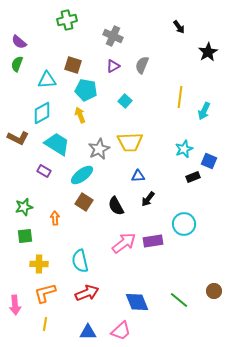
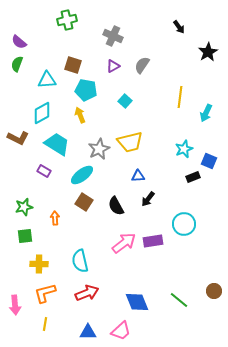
gray semicircle at (142, 65): rotated 12 degrees clockwise
cyan arrow at (204, 111): moved 2 px right, 2 px down
yellow trapezoid at (130, 142): rotated 12 degrees counterclockwise
